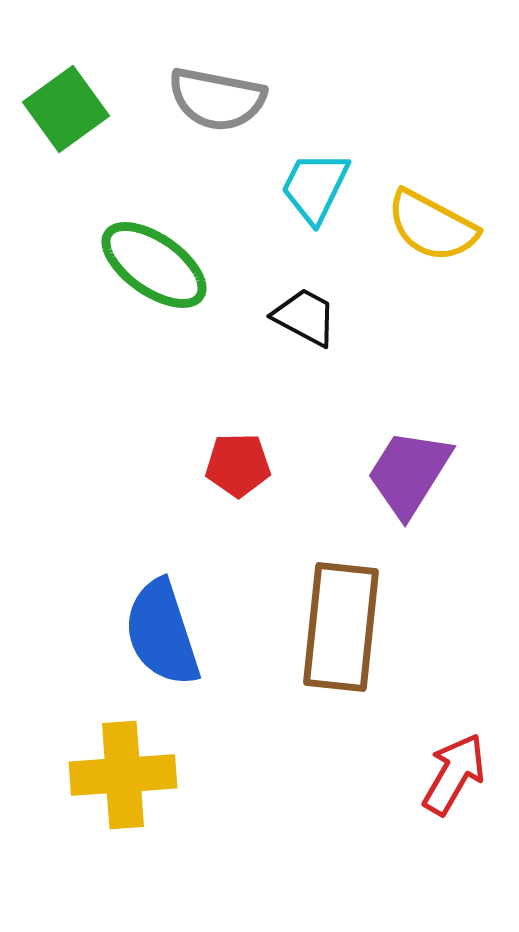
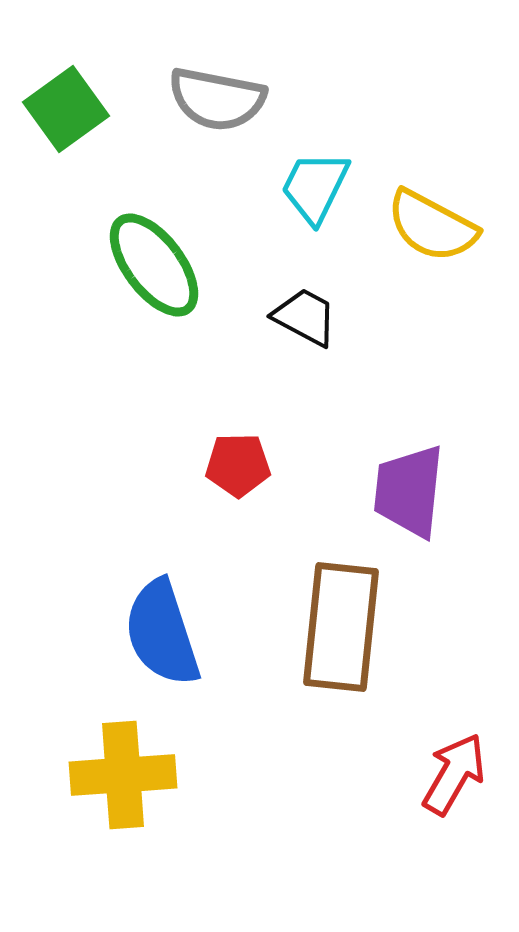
green ellipse: rotated 18 degrees clockwise
purple trapezoid: moved 18 px down; rotated 26 degrees counterclockwise
